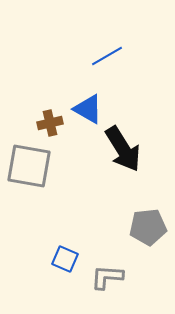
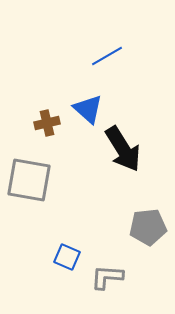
blue triangle: rotated 12 degrees clockwise
brown cross: moved 3 px left
gray square: moved 14 px down
blue square: moved 2 px right, 2 px up
